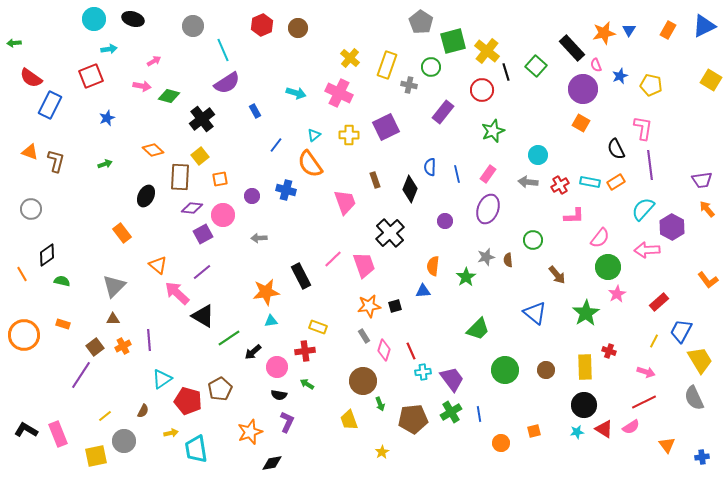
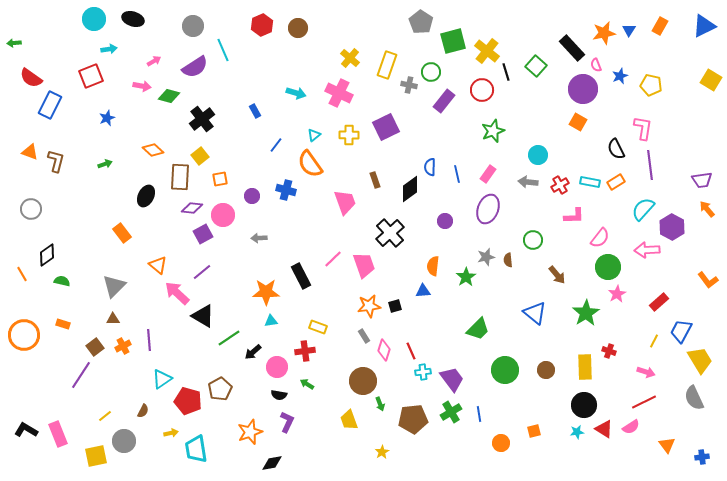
orange rectangle at (668, 30): moved 8 px left, 4 px up
green circle at (431, 67): moved 5 px down
purple semicircle at (227, 83): moved 32 px left, 16 px up
purple rectangle at (443, 112): moved 1 px right, 11 px up
orange square at (581, 123): moved 3 px left, 1 px up
black diamond at (410, 189): rotated 32 degrees clockwise
orange star at (266, 292): rotated 8 degrees clockwise
